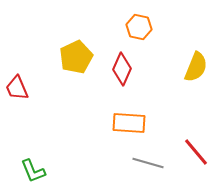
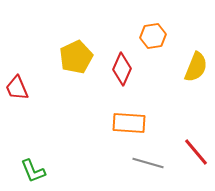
orange hexagon: moved 14 px right, 9 px down; rotated 20 degrees counterclockwise
